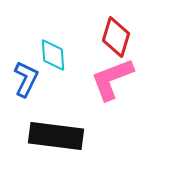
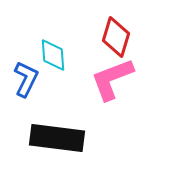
black rectangle: moved 1 px right, 2 px down
